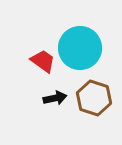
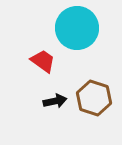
cyan circle: moved 3 px left, 20 px up
black arrow: moved 3 px down
